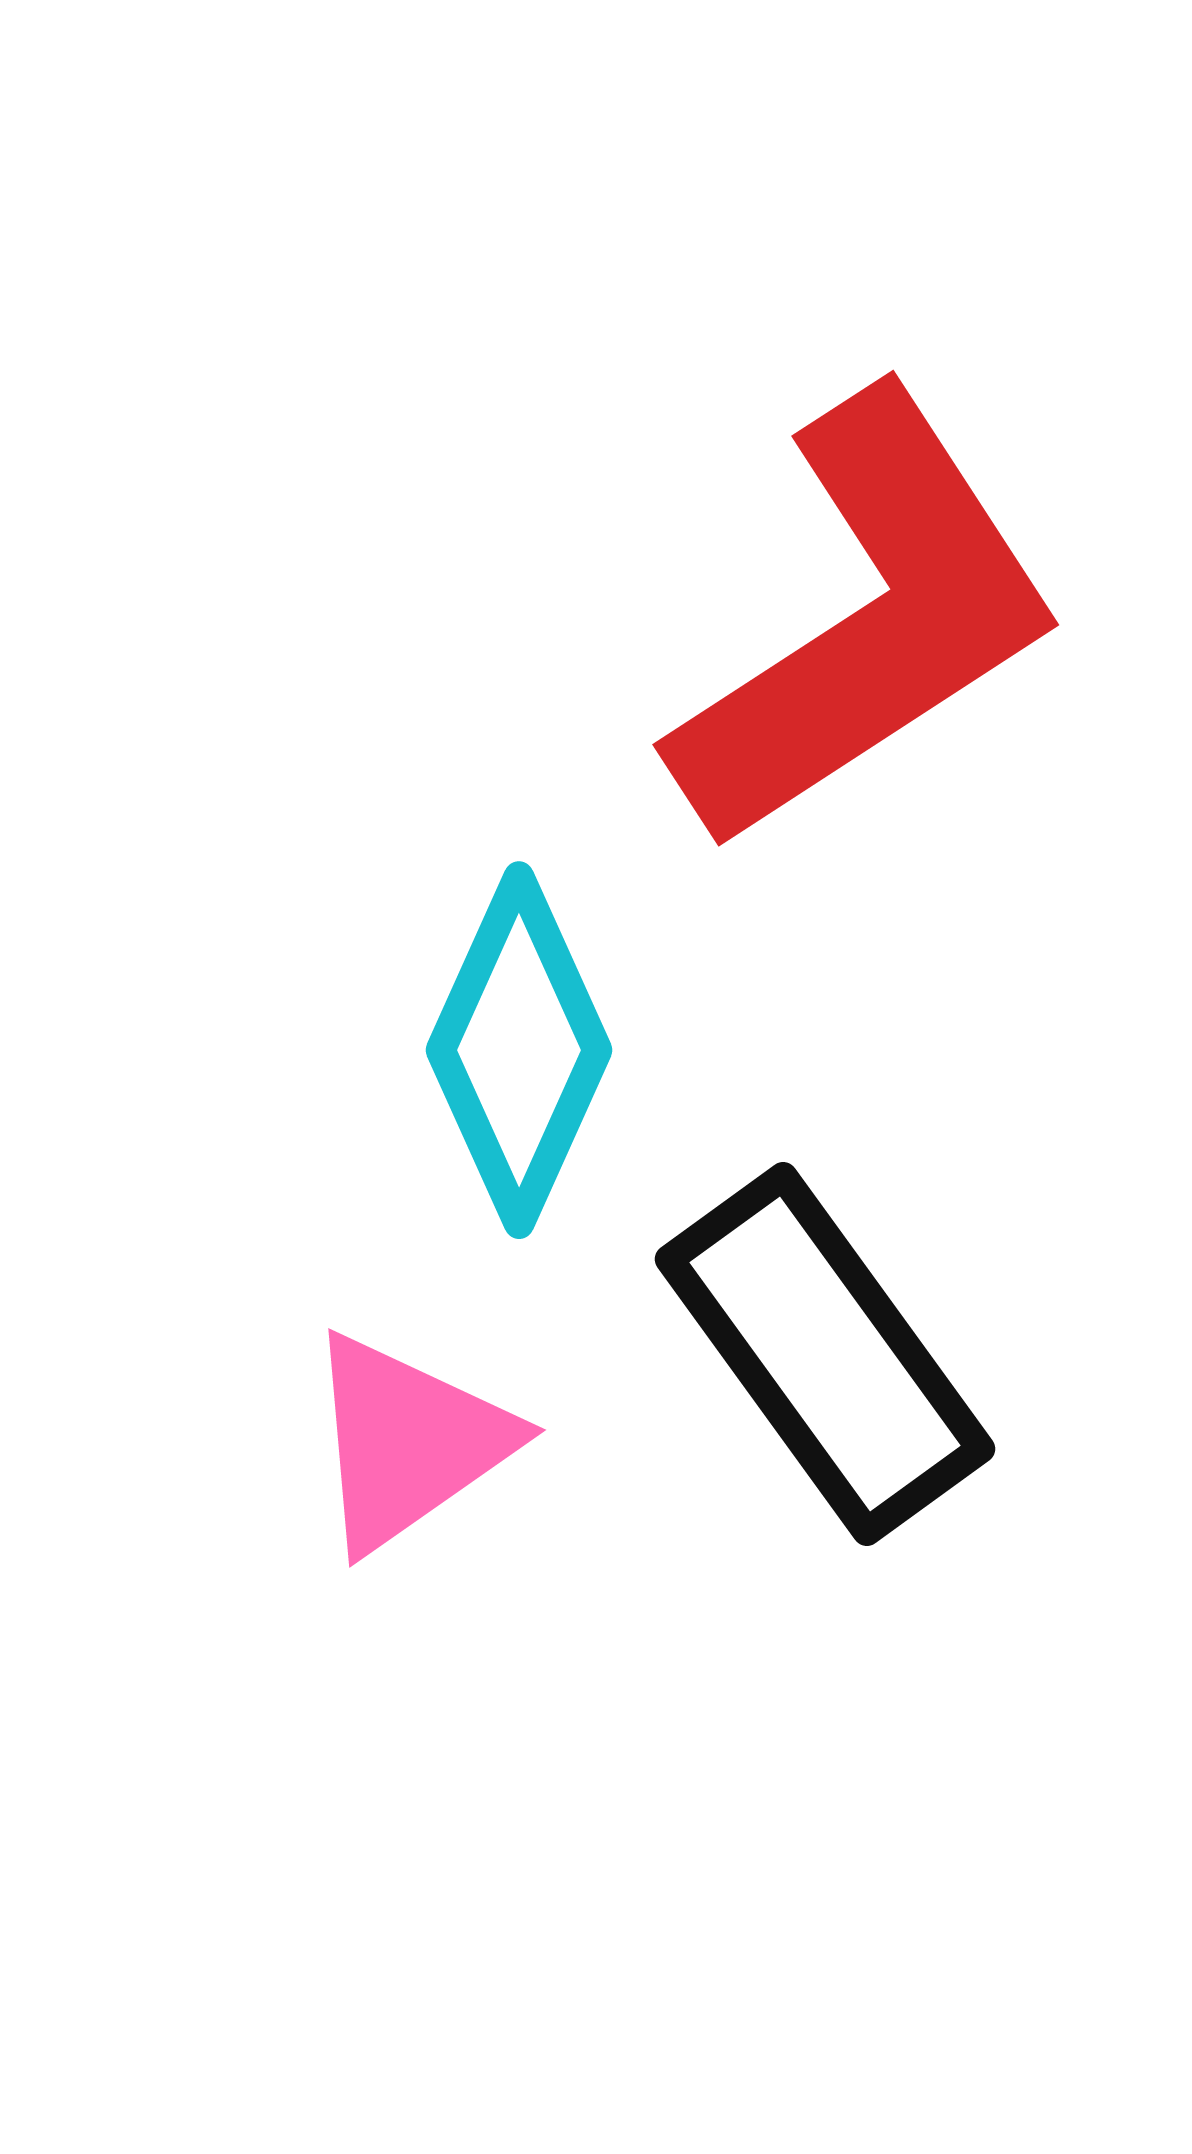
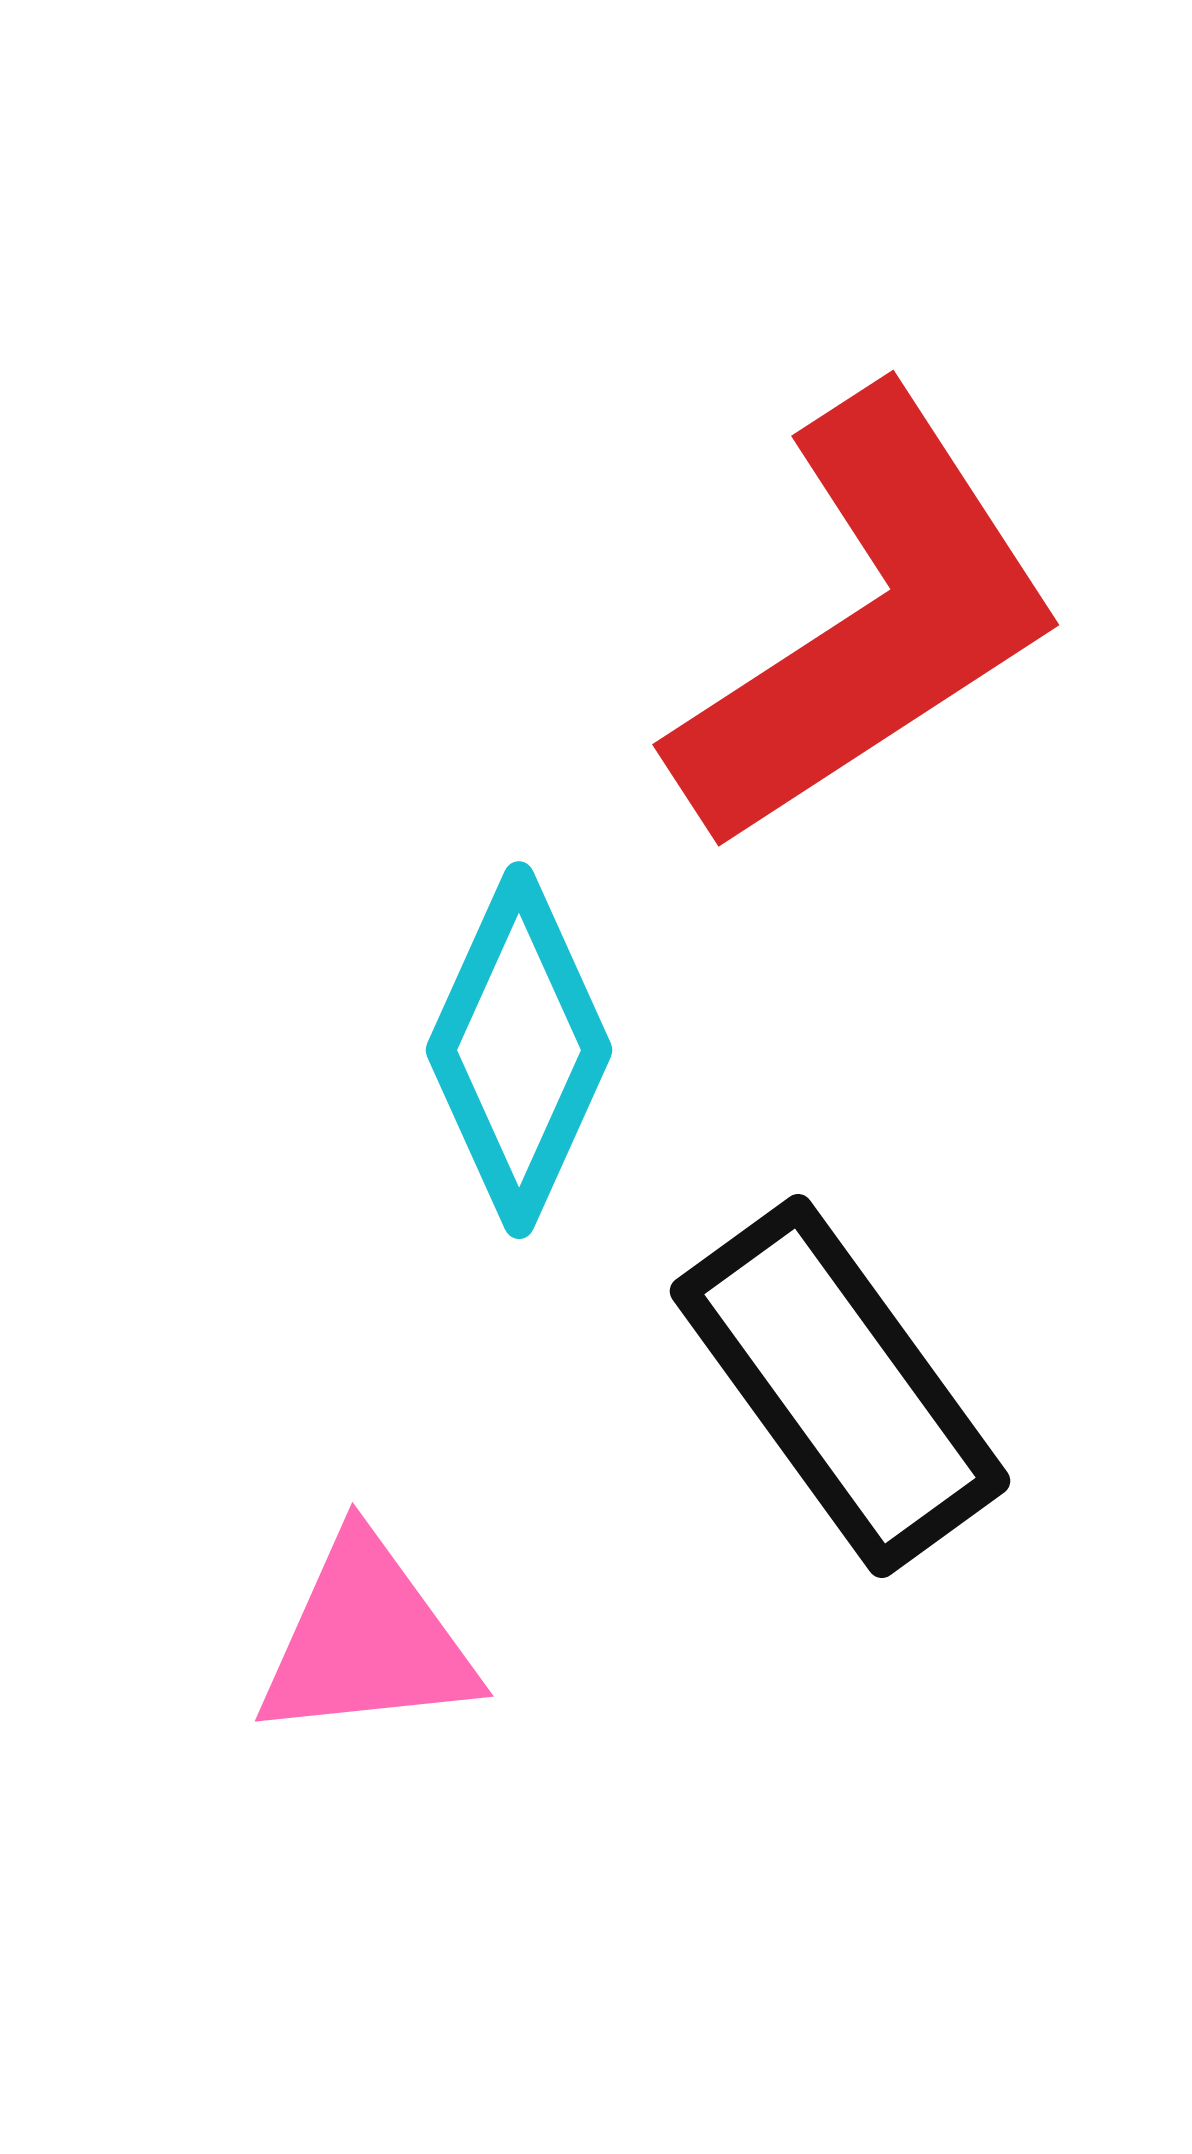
black rectangle: moved 15 px right, 32 px down
pink triangle: moved 41 px left, 198 px down; rotated 29 degrees clockwise
